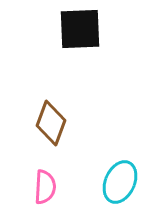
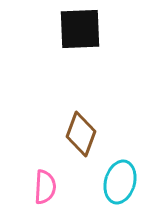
brown diamond: moved 30 px right, 11 px down
cyan ellipse: rotated 9 degrees counterclockwise
